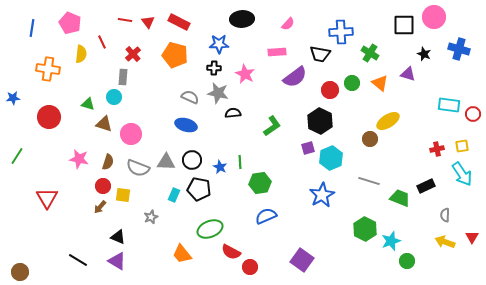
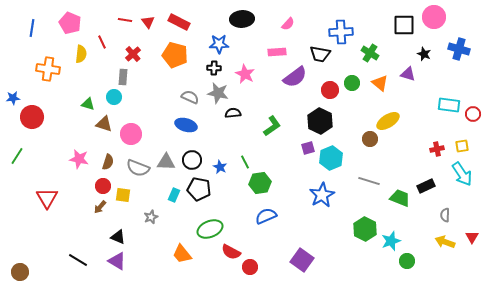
red circle at (49, 117): moved 17 px left
green line at (240, 162): moved 5 px right; rotated 24 degrees counterclockwise
